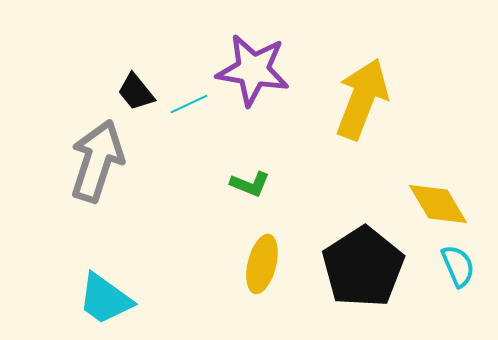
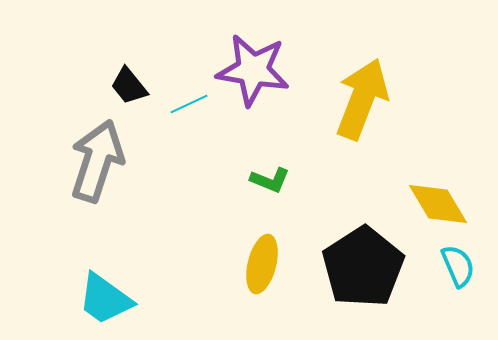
black trapezoid: moved 7 px left, 6 px up
green L-shape: moved 20 px right, 4 px up
